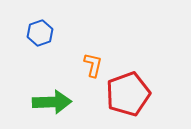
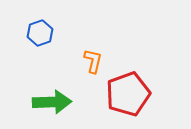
orange L-shape: moved 4 px up
